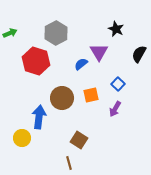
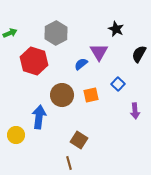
red hexagon: moved 2 px left
brown circle: moved 3 px up
purple arrow: moved 20 px right, 2 px down; rotated 35 degrees counterclockwise
yellow circle: moved 6 px left, 3 px up
